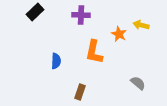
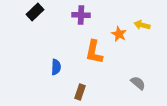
yellow arrow: moved 1 px right
blue semicircle: moved 6 px down
